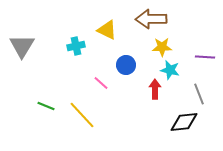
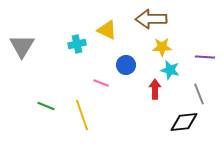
cyan cross: moved 1 px right, 2 px up
pink line: rotated 21 degrees counterclockwise
yellow line: rotated 24 degrees clockwise
